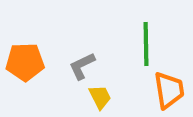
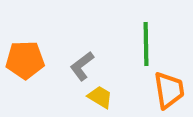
orange pentagon: moved 2 px up
gray L-shape: rotated 12 degrees counterclockwise
yellow trapezoid: rotated 32 degrees counterclockwise
